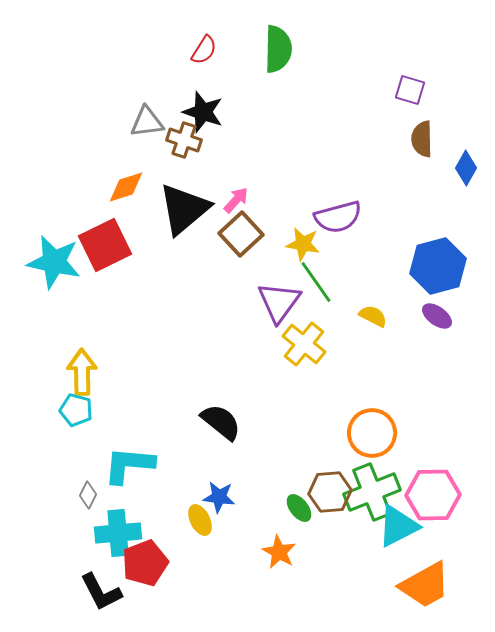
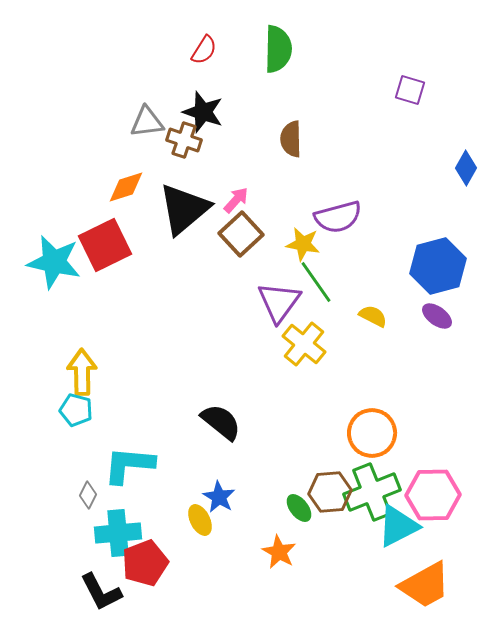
brown semicircle: moved 131 px left
blue star: rotated 24 degrees clockwise
